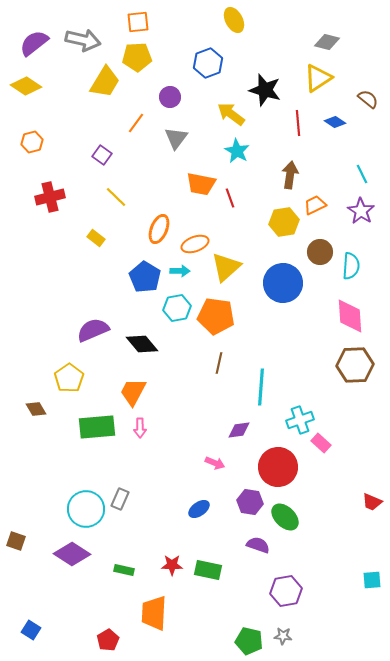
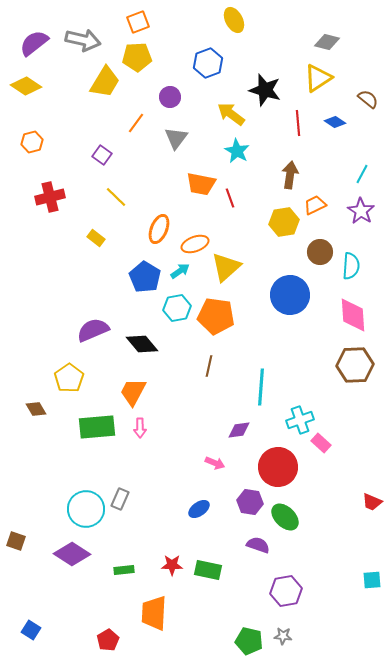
orange square at (138, 22): rotated 15 degrees counterclockwise
cyan line at (362, 174): rotated 54 degrees clockwise
cyan arrow at (180, 271): rotated 36 degrees counterclockwise
blue circle at (283, 283): moved 7 px right, 12 px down
pink diamond at (350, 316): moved 3 px right, 1 px up
brown line at (219, 363): moved 10 px left, 3 px down
green rectangle at (124, 570): rotated 18 degrees counterclockwise
